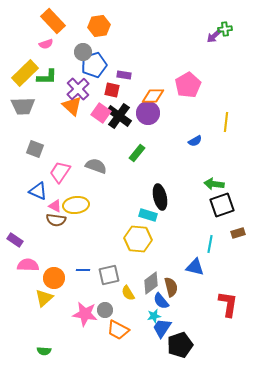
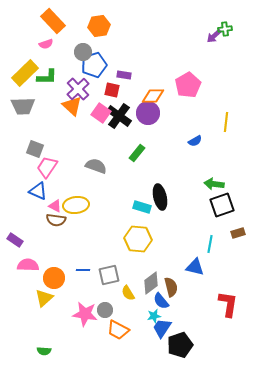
pink trapezoid at (60, 172): moved 13 px left, 5 px up
cyan rectangle at (148, 215): moved 6 px left, 8 px up
